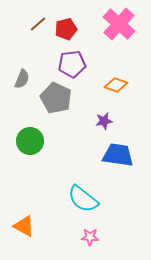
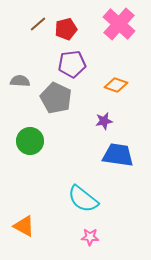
gray semicircle: moved 2 px left, 2 px down; rotated 108 degrees counterclockwise
